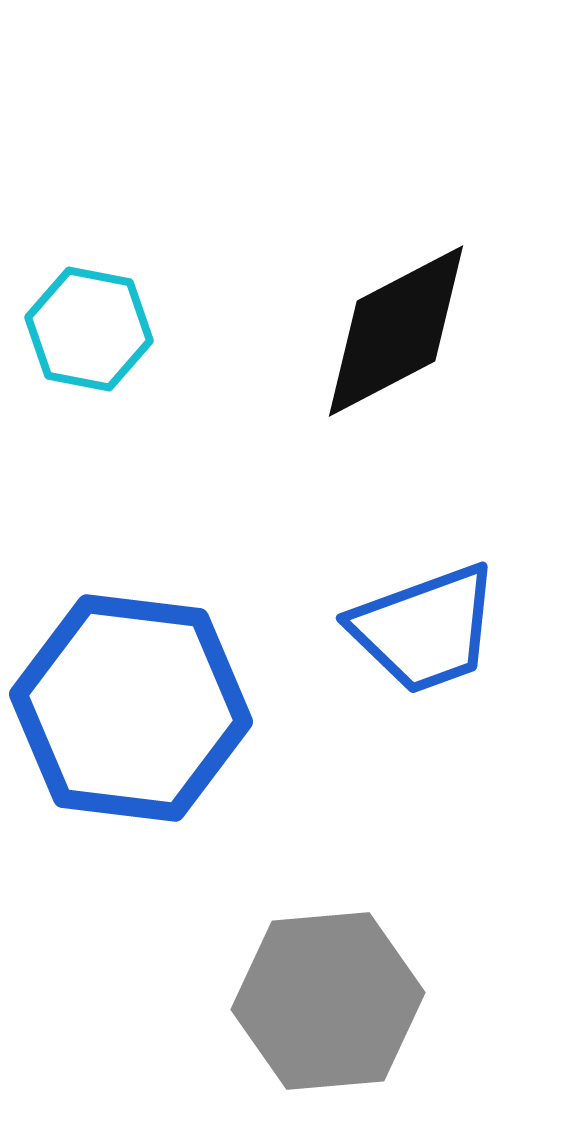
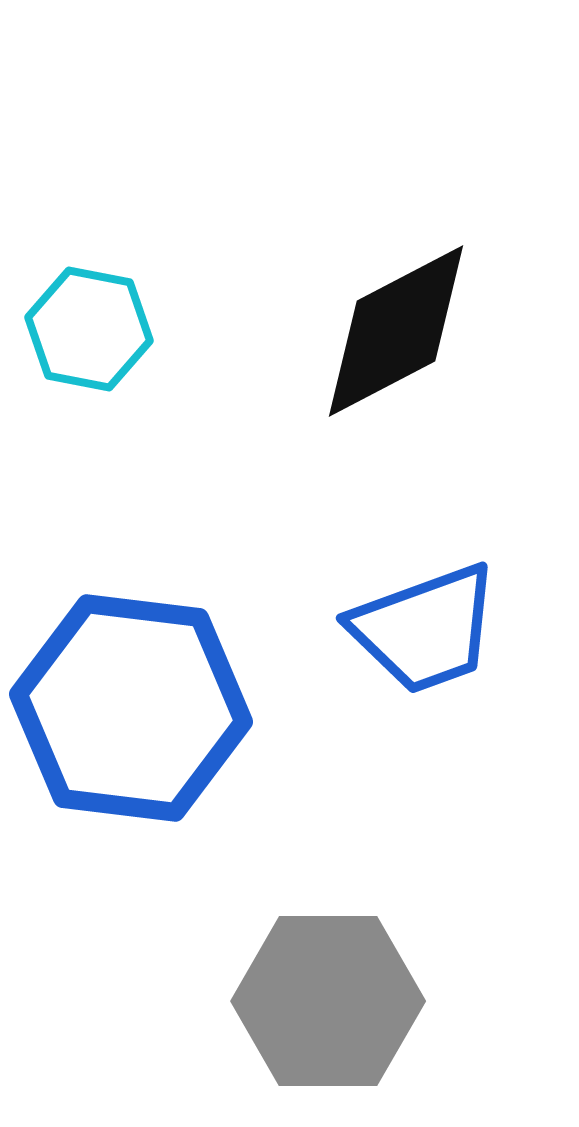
gray hexagon: rotated 5 degrees clockwise
